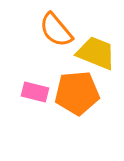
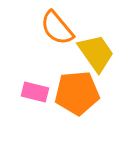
orange semicircle: moved 1 px right, 2 px up
yellow trapezoid: rotated 33 degrees clockwise
